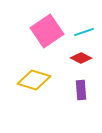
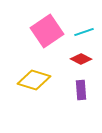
red diamond: moved 1 px down
